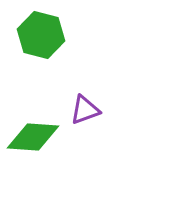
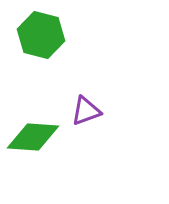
purple triangle: moved 1 px right, 1 px down
